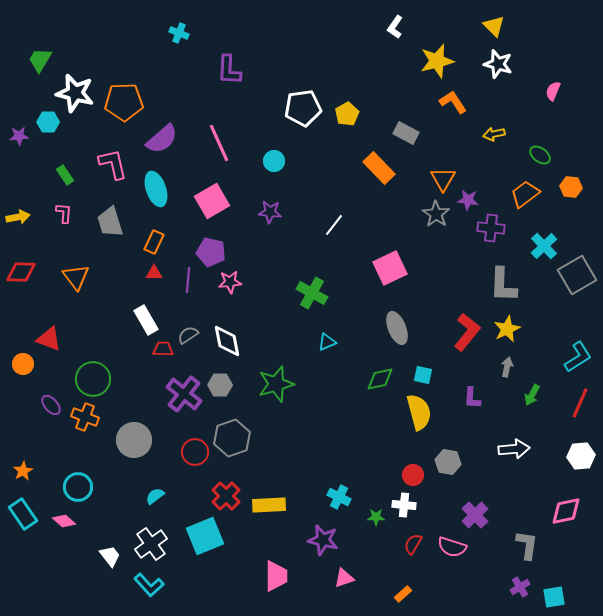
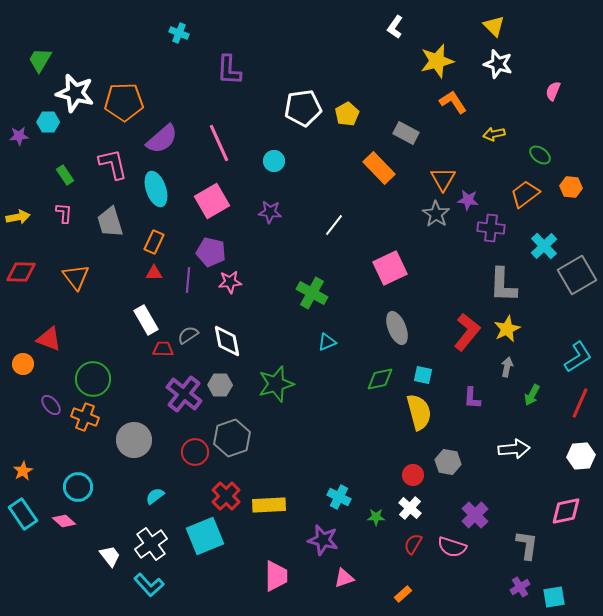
white cross at (404, 505): moved 6 px right, 3 px down; rotated 35 degrees clockwise
